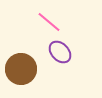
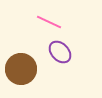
pink line: rotated 15 degrees counterclockwise
